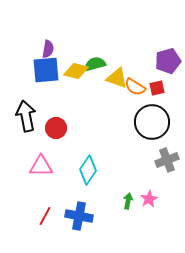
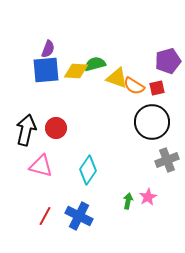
purple semicircle: rotated 12 degrees clockwise
yellow diamond: rotated 10 degrees counterclockwise
orange semicircle: moved 1 px left, 1 px up
black arrow: moved 14 px down; rotated 24 degrees clockwise
pink triangle: rotated 15 degrees clockwise
pink star: moved 1 px left, 2 px up
blue cross: rotated 16 degrees clockwise
